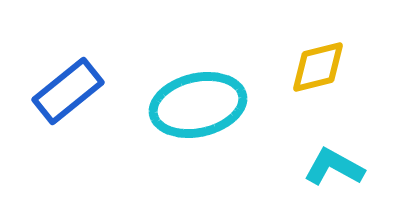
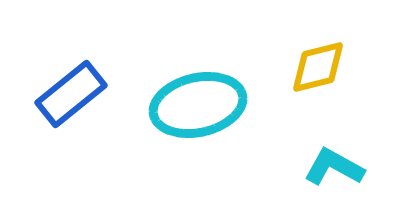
blue rectangle: moved 3 px right, 3 px down
